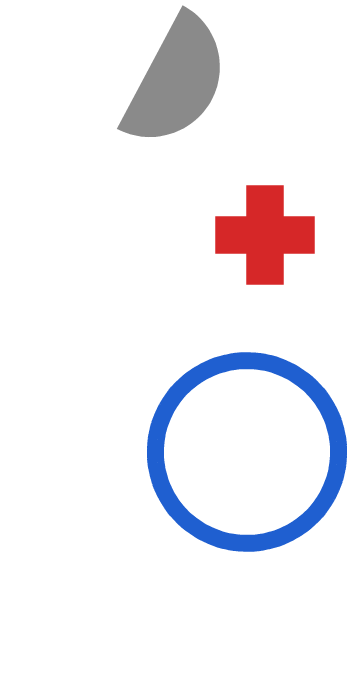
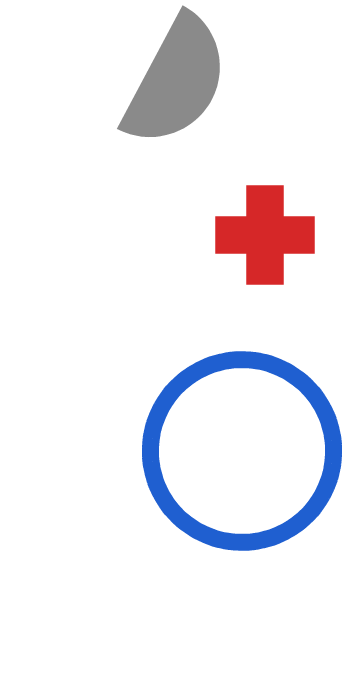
blue circle: moved 5 px left, 1 px up
